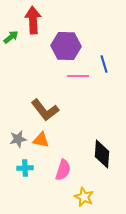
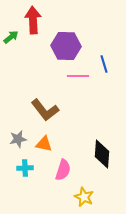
orange triangle: moved 3 px right, 4 px down
